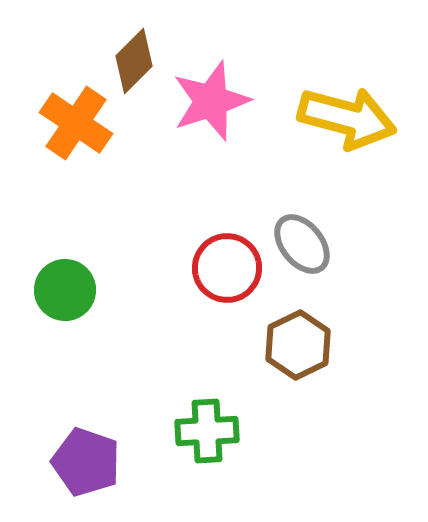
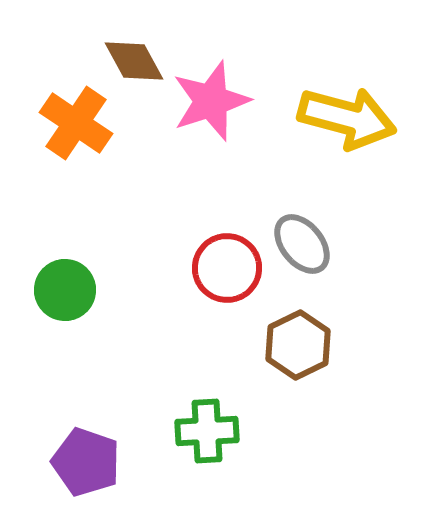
brown diamond: rotated 74 degrees counterclockwise
